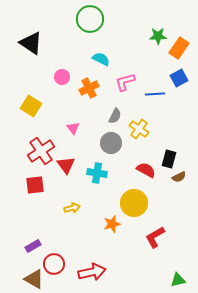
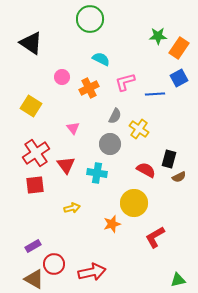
gray circle: moved 1 px left, 1 px down
red cross: moved 5 px left, 2 px down
